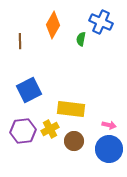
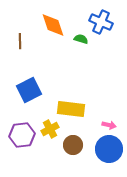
orange diamond: rotated 48 degrees counterclockwise
green semicircle: rotated 96 degrees clockwise
purple hexagon: moved 1 px left, 4 px down
brown circle: moved 1 px left, 4 px down
